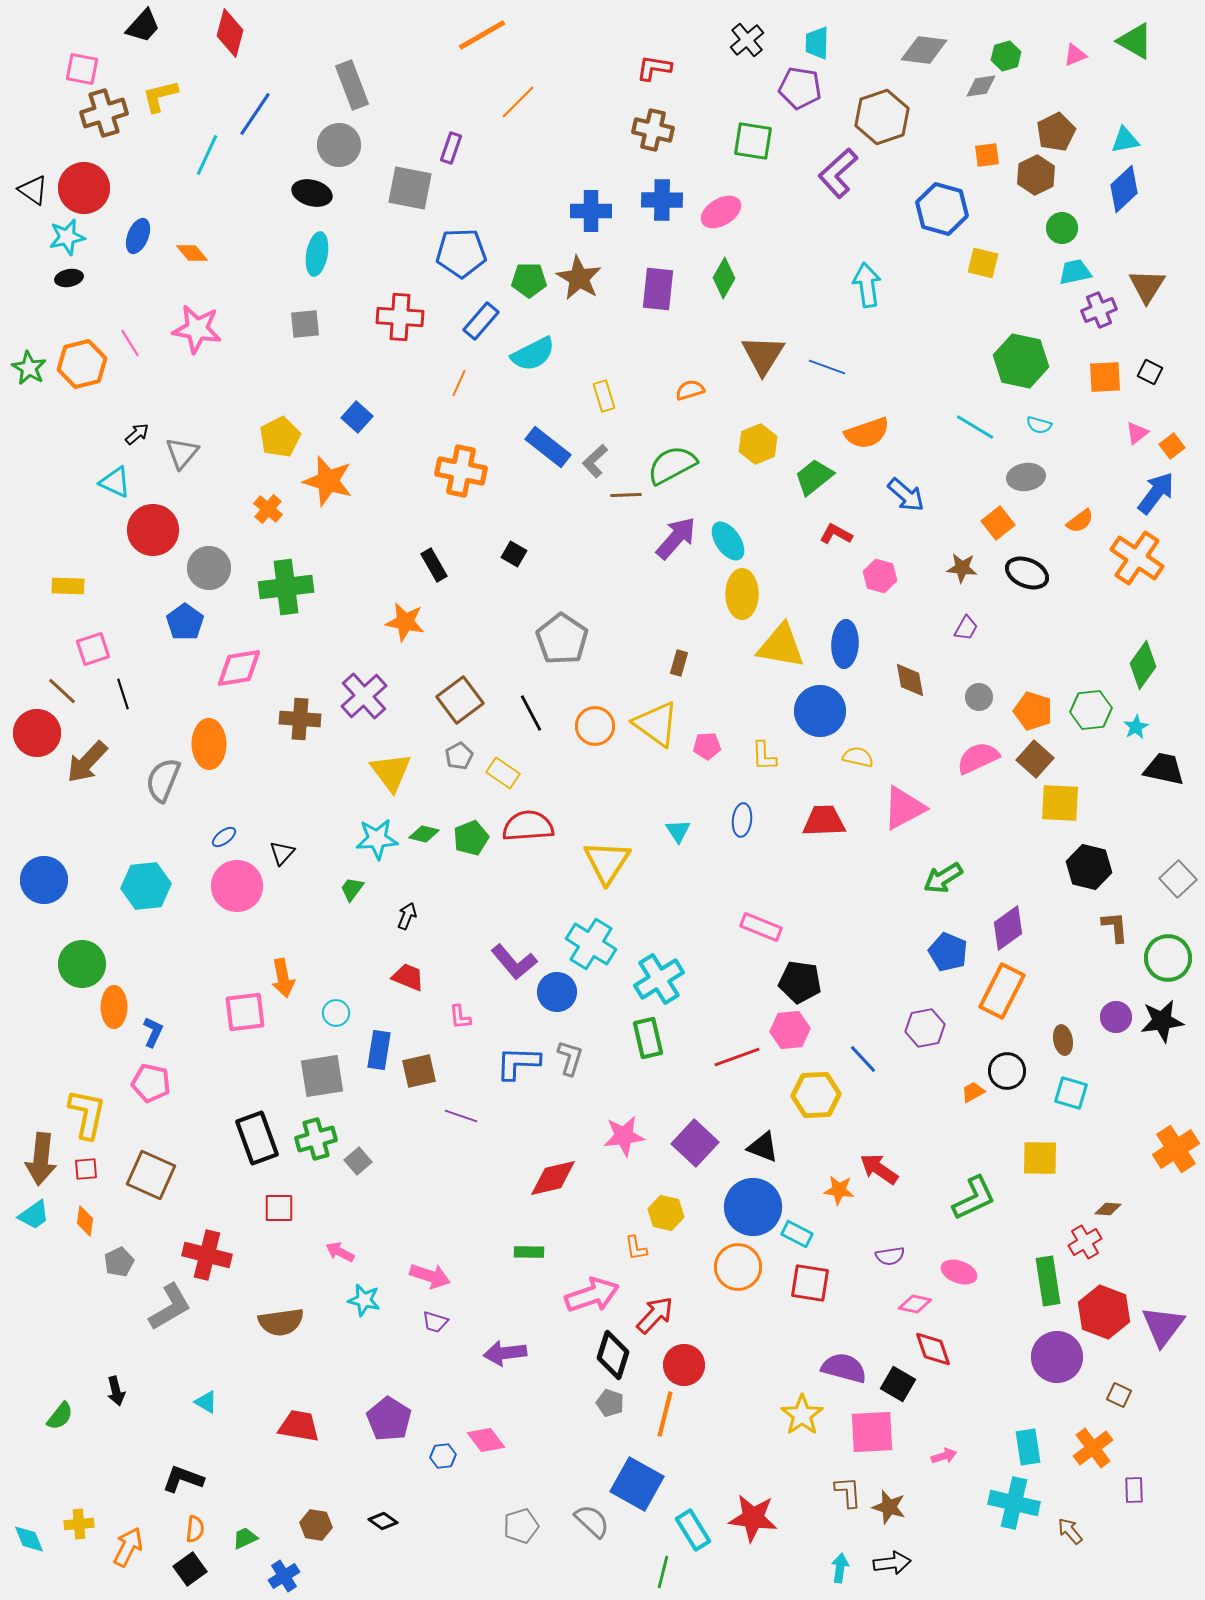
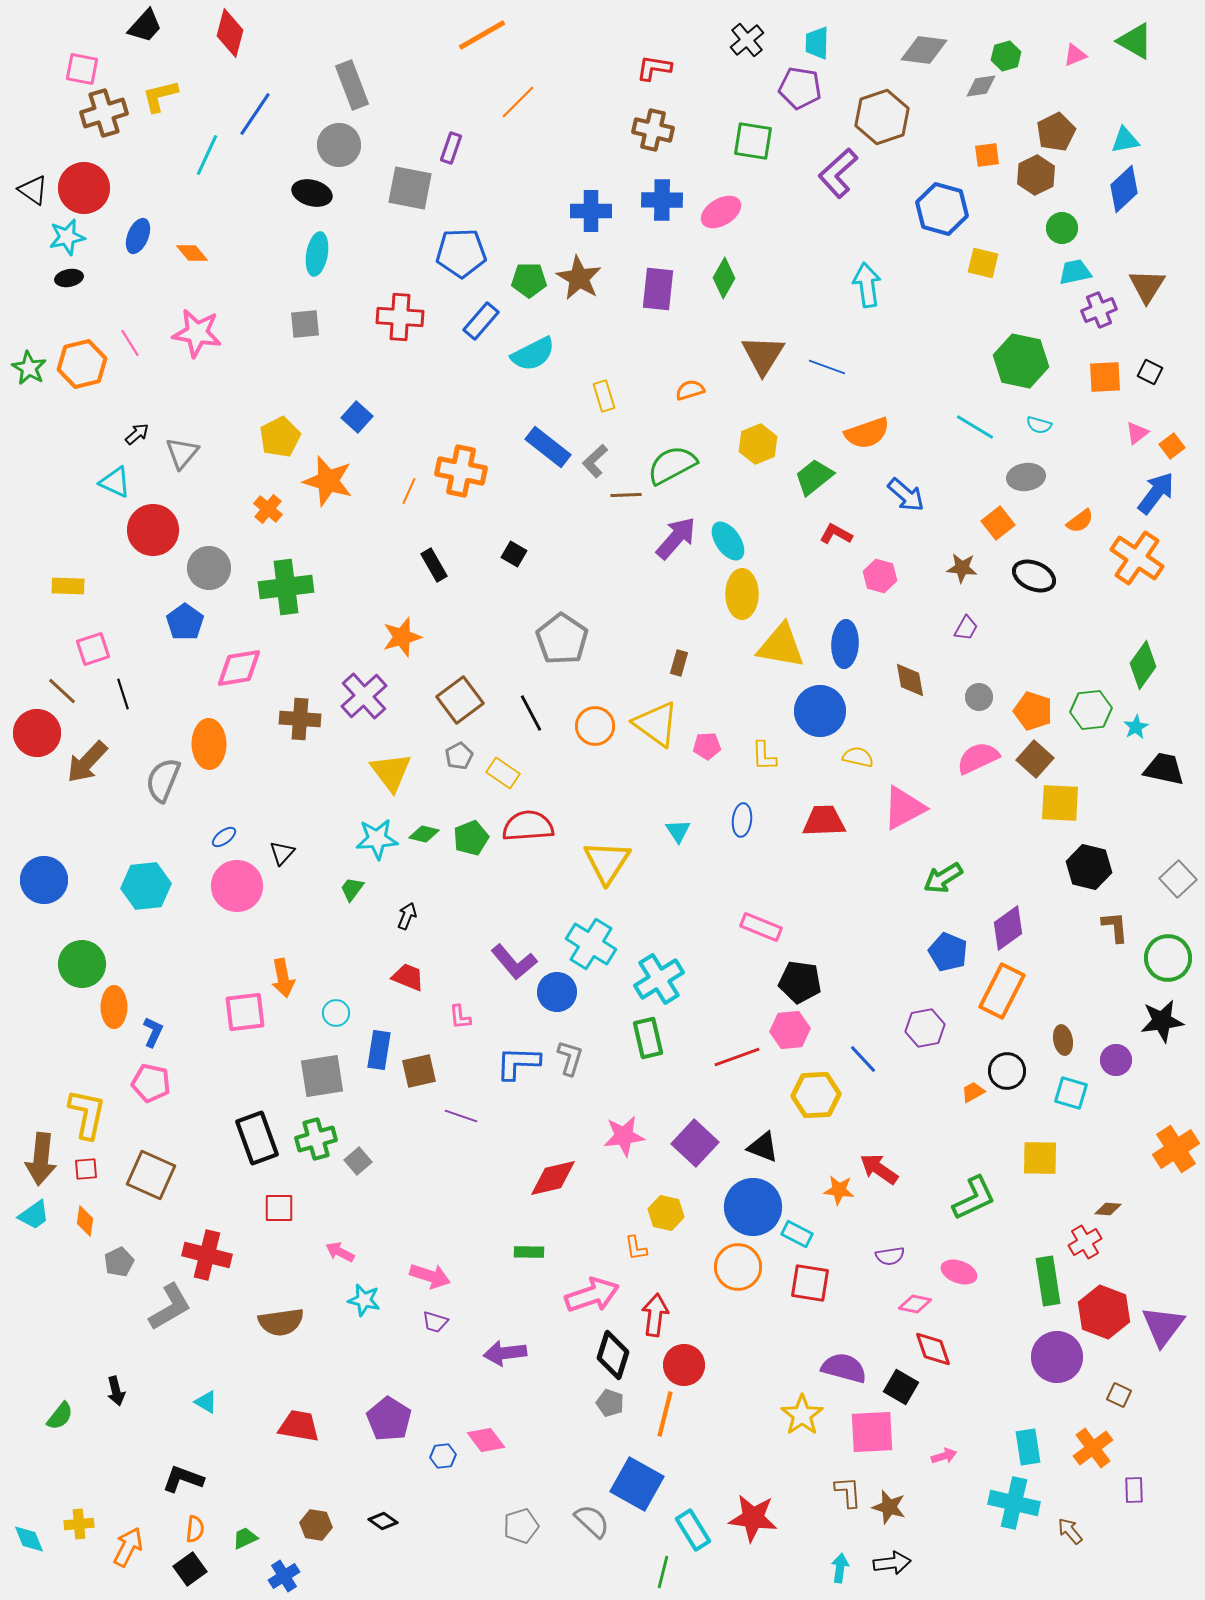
black trapezoid at (143, 26): moved 2 px right
pink star at (197, 329): moved 4 px down
orange line at (459, 383): moved 50 px left, 108 px down
black ellipse at (1027, 573): moved 7 px right, 3 px down
orange star at (405, 622): moved 3 px left, 15 px down; rotated 27 degrees counterclockwise
purple circle at (1116, 1017): moved 43 px down
red arrow at (655, 1315): rotated 36 degrees counterclockwise
black square at (898, 1384): moved 3 px right, 3 px down
